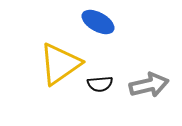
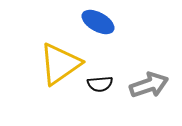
gray arrow: rotated 6 degrees counterclockwise
